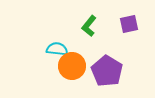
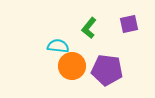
green L-shape: moved 2 px down
cyan semicircle: moved 1 px right, 3 px up
purple pentagon: moved 1 px up; rotated 24 degrees counterclockwise
